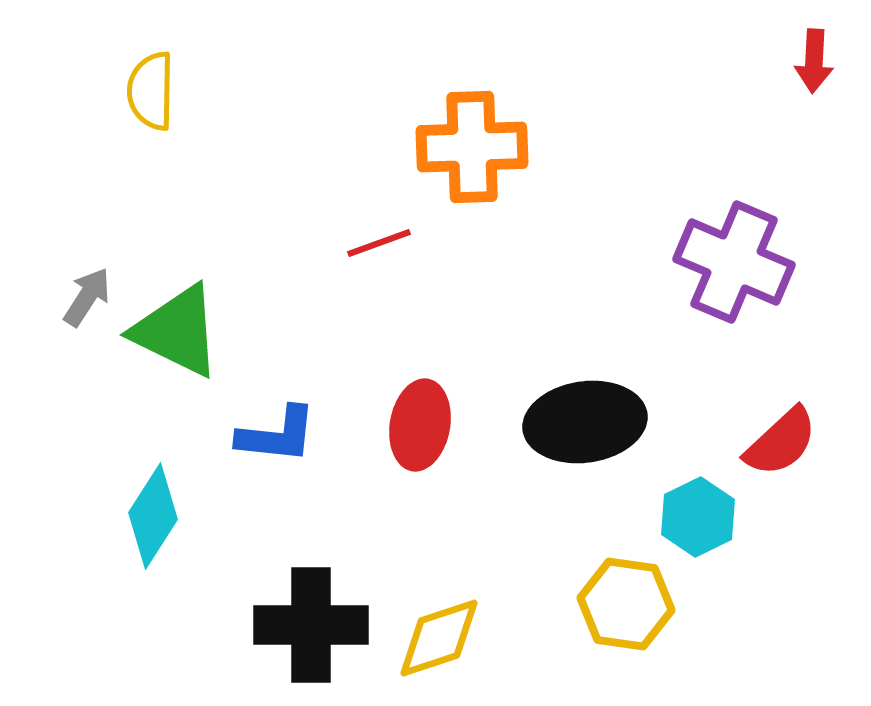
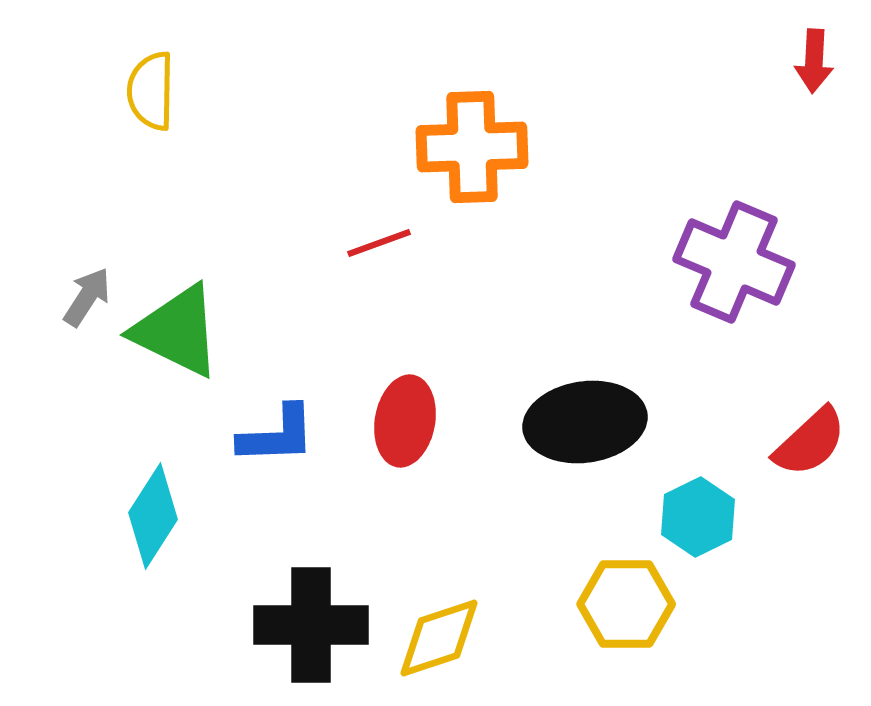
red ellipse: moved 15 px left, 4 px up
blue L-shape: rotated 8 degrees counterclockwise
red semicircle: moved 29 px right
yellow hexagon: rotated 8 degrees counterclockwise
